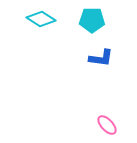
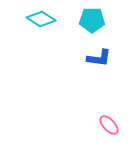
blue L-shape: moved 2 px left
pink ellipse: moved 2 px right
